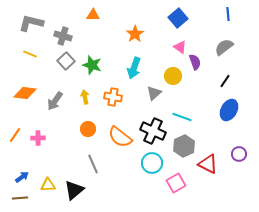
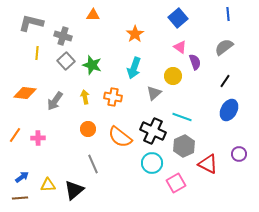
yellow line: moved 7 px right, 1 px up; rotated 72 degrees clockwise
